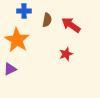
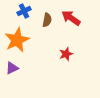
blue cross: rotated 24 degrees counterclockwise
red arrow: moved 7 px up
orange star: rotated 15 degrees clockwise
purple triangle: moved 2 px right, 1 px up
